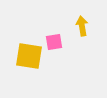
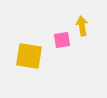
pink square: moved 8 px right, 2 px up
